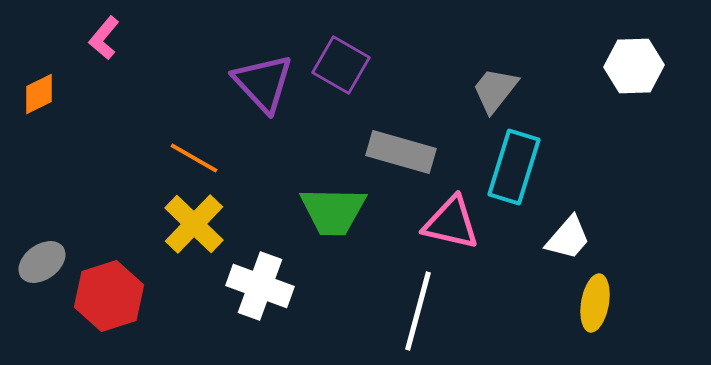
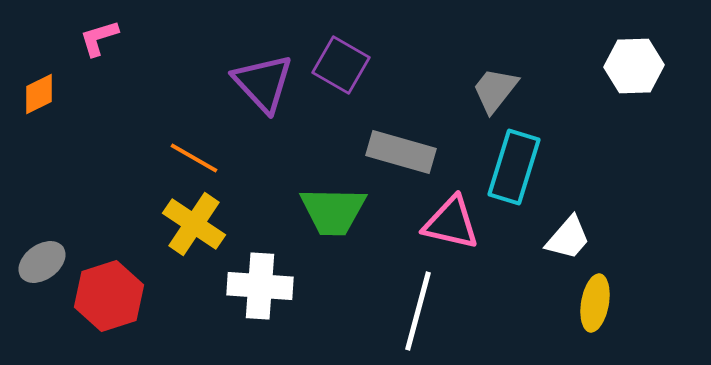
pink L-shape: moved 5 px left; rotated 33 degrees clockwise
yellow cross: rotated 10 degrees counterclockwise
white cross: rotated 16 degrees counterclockwise
